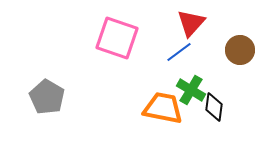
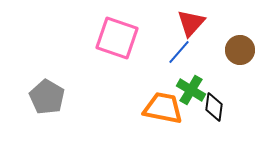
blue line: rotated 12 degrees counterclockwise
